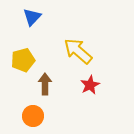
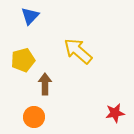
blue triangle: moved 2 px left, 1 px up
red star: moved 25 px right, 28 px down; rotated 18 degrees clockwise
orange circle: moved 1 px right, 1 px down
